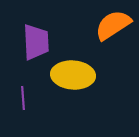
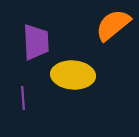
orange semicircle: rotated 6 degrees counterclockwise
